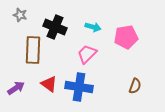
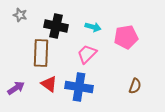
black cross: moved 1 px right, 1 px up; rotated 10 degrees counterclockwise
brown rectangle: moved 8 px right, 3 px down
